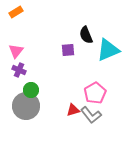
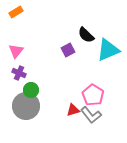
black semicircle: rotated 24 degrees counterclockwise
purple square: rotated 24 degrees counterclockwise
purple cross: moved 3 px down
pink pentagon: moved 2 px left, 2 px down; rotated 10 degrees counterclockwise
